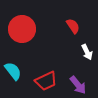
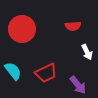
red semicircle: rotated 119 degrees clockwise
red trapezoid: moved 8 px up
